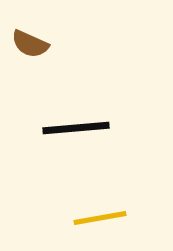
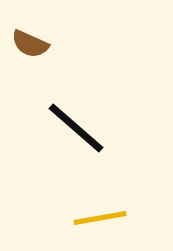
black line: rotated 46 degrees clockwise
